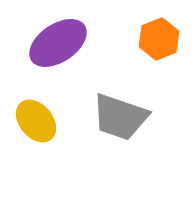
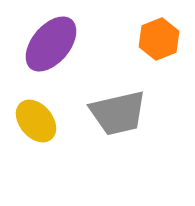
purple ellipse: moved 7 px left, 1 px down; rotated 16 degrees counterclockwise
gray trapezoid: moved 2 px left, 4 px up; rotated 32 degrees counterclockwise
